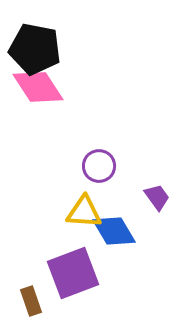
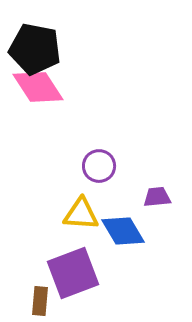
purple trapezoid: rotated 60 degrees counterclockwise
yellow triangle: moved 3 px left, 2 px down
blue diamond: moved 9 px right
brown rectangle: moved 9 px right; rotated 24 degrees clockwise
